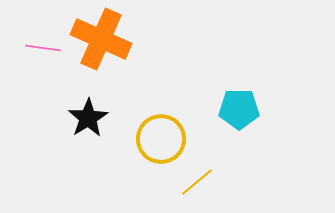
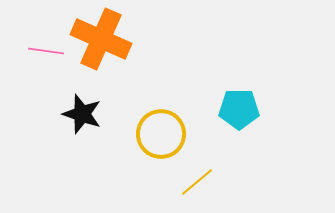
pink line: moved 3 px right, 3 px down
black star: moved 6 px left, 4 px up; rotated 21 degrees counterclockwise
yellow circle: moved 5 px up
